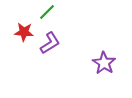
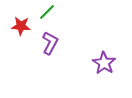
red star: moved 3 px left, 6 px up
purple L-shape: rotated 30 degrees counterclockwise
